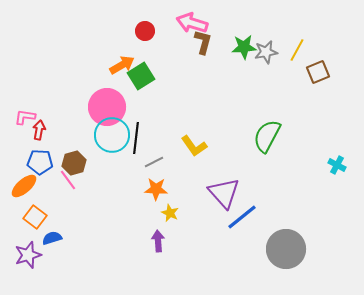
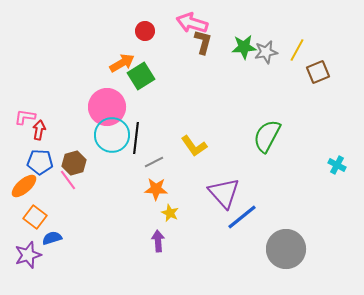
orange arrow: moved 2 px up
